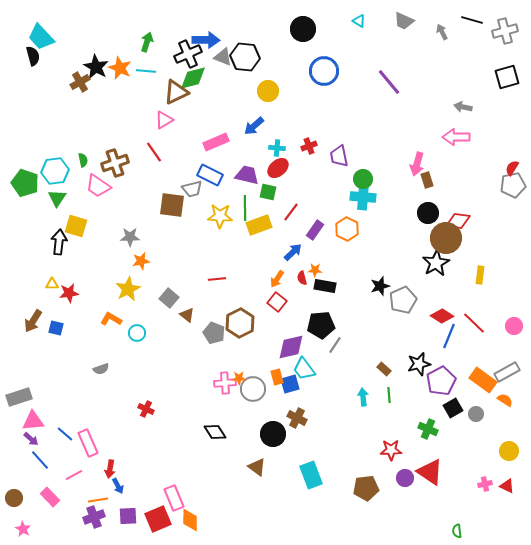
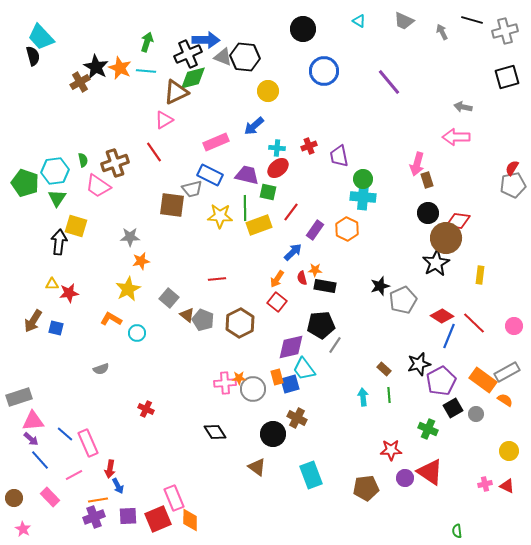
gray pentagon at (214, 333): moved 11 px left, 13 px up
